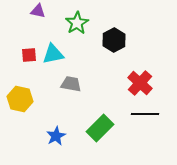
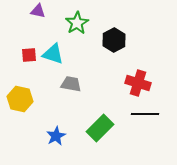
cyan triangle: rotated 30 degrees clockwise
red cross: moved 2 px left; rotated 25 degrees counterclockwise
